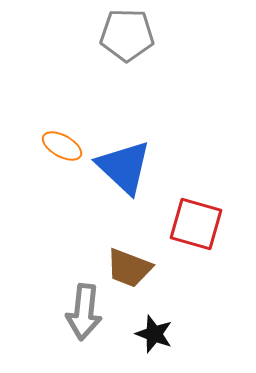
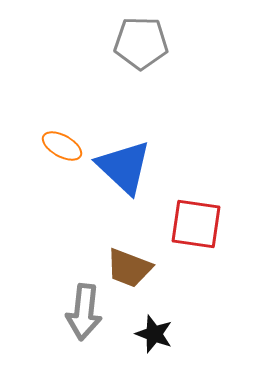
gray pentagon: moved 14 px right, 8 px down
red square: rotated 8 degrees counterclockwise
